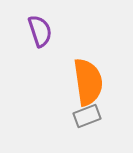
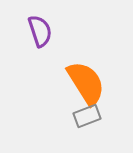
orange semicircle: moved 2 px left, 1 px down; rotated 24 degrees counterclockwise
